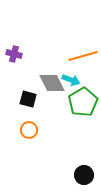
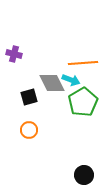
orange line: moved 7 px down; rotated 12 degrees clockwise
black square: moved 1 px right, 2 px up; rotated 30 degrees counterclockwise
